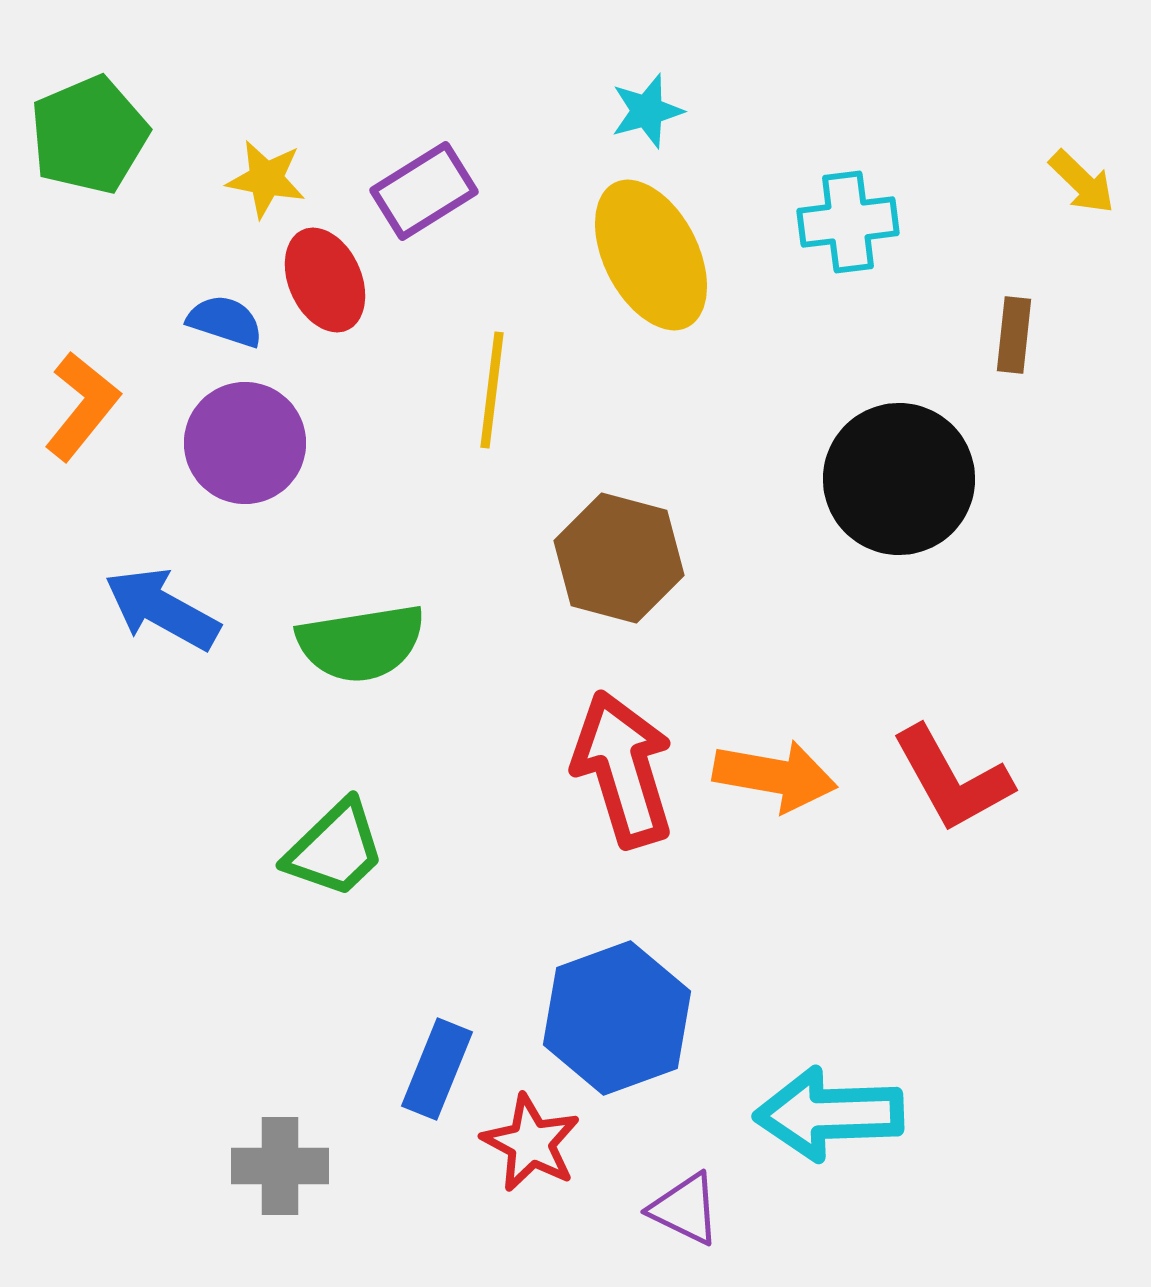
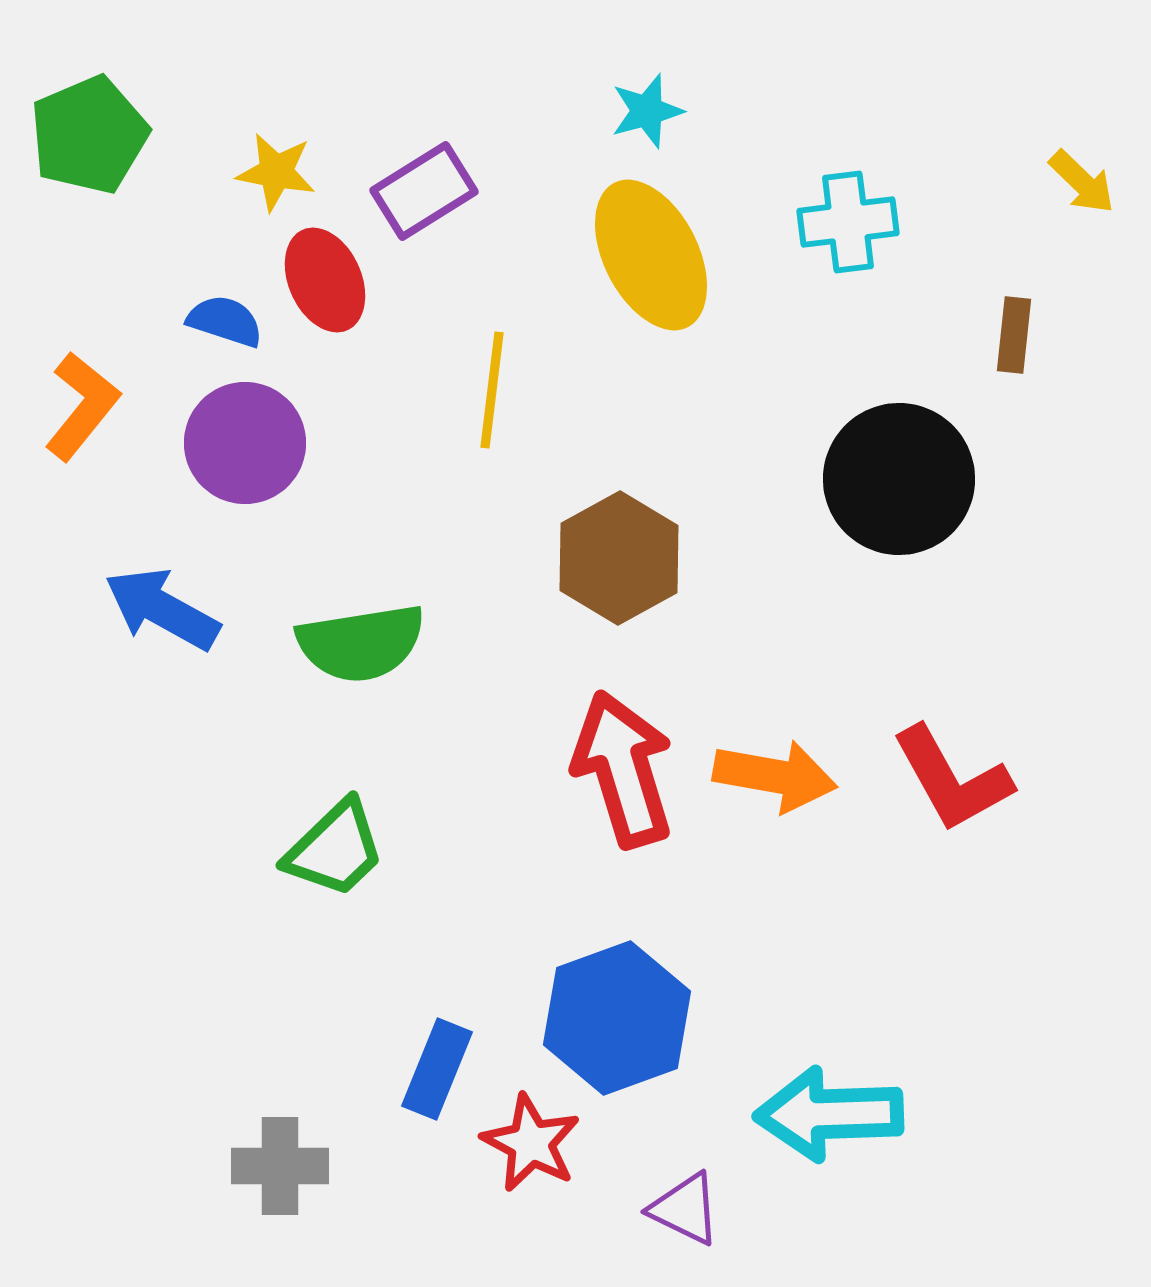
yellow star: moved 10 px right, 7 px up
brown hexagon: rotated 16 degrees clockwise
